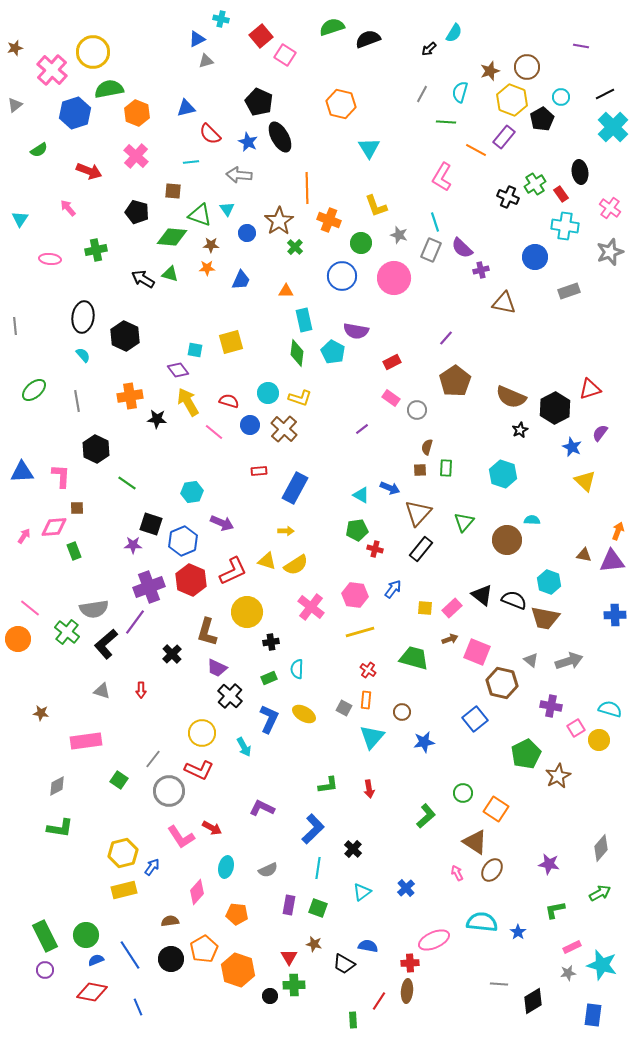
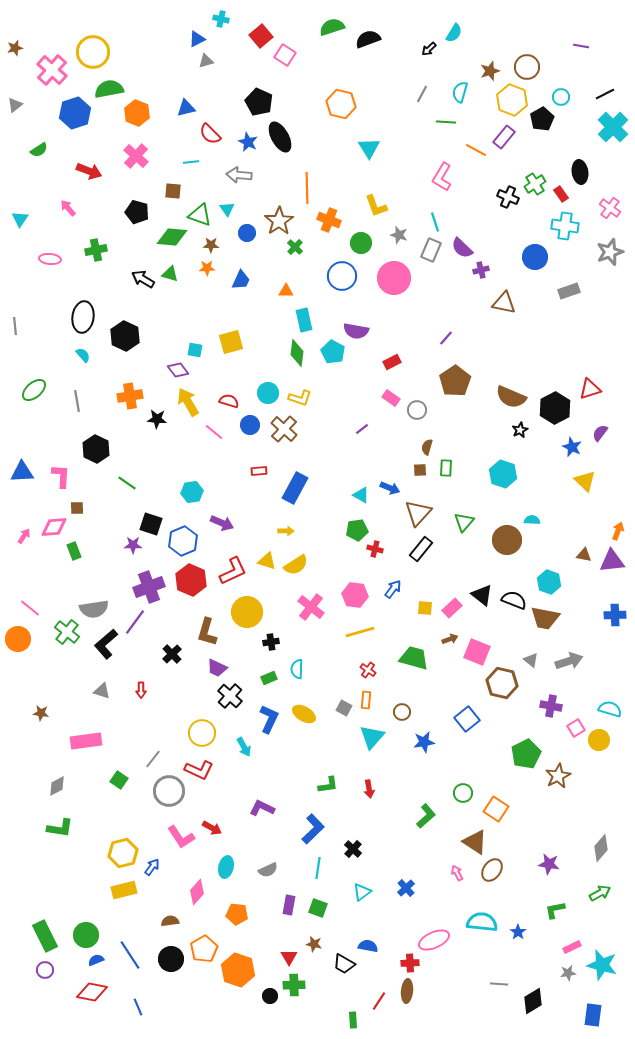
blue square at (475, 719): moved 8 px left
